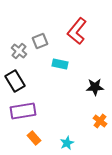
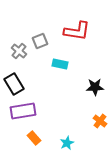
red L-shape: rotated 120 degrees counterclockwise
black rectangle: moved 1 px left, 3 px down
